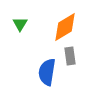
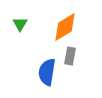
gray rectangle: rotated 18 degrees clockwise
